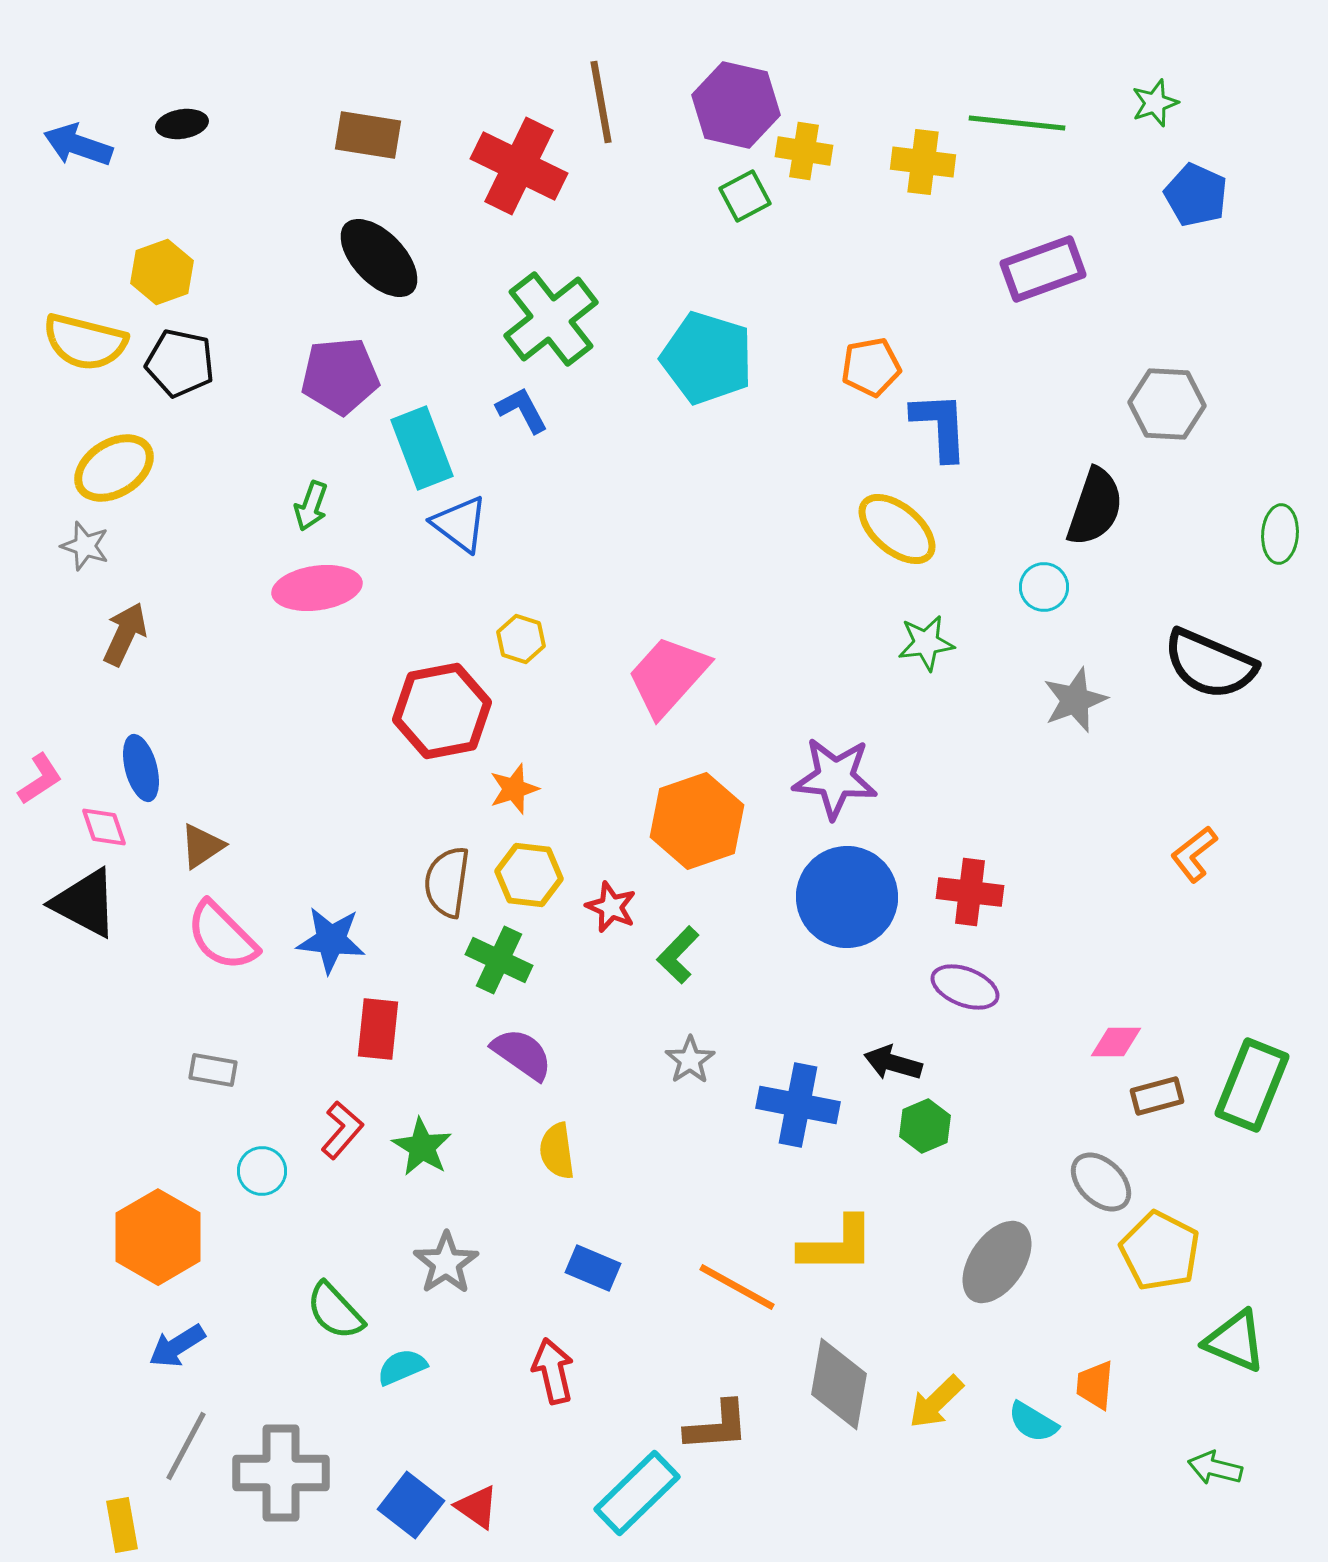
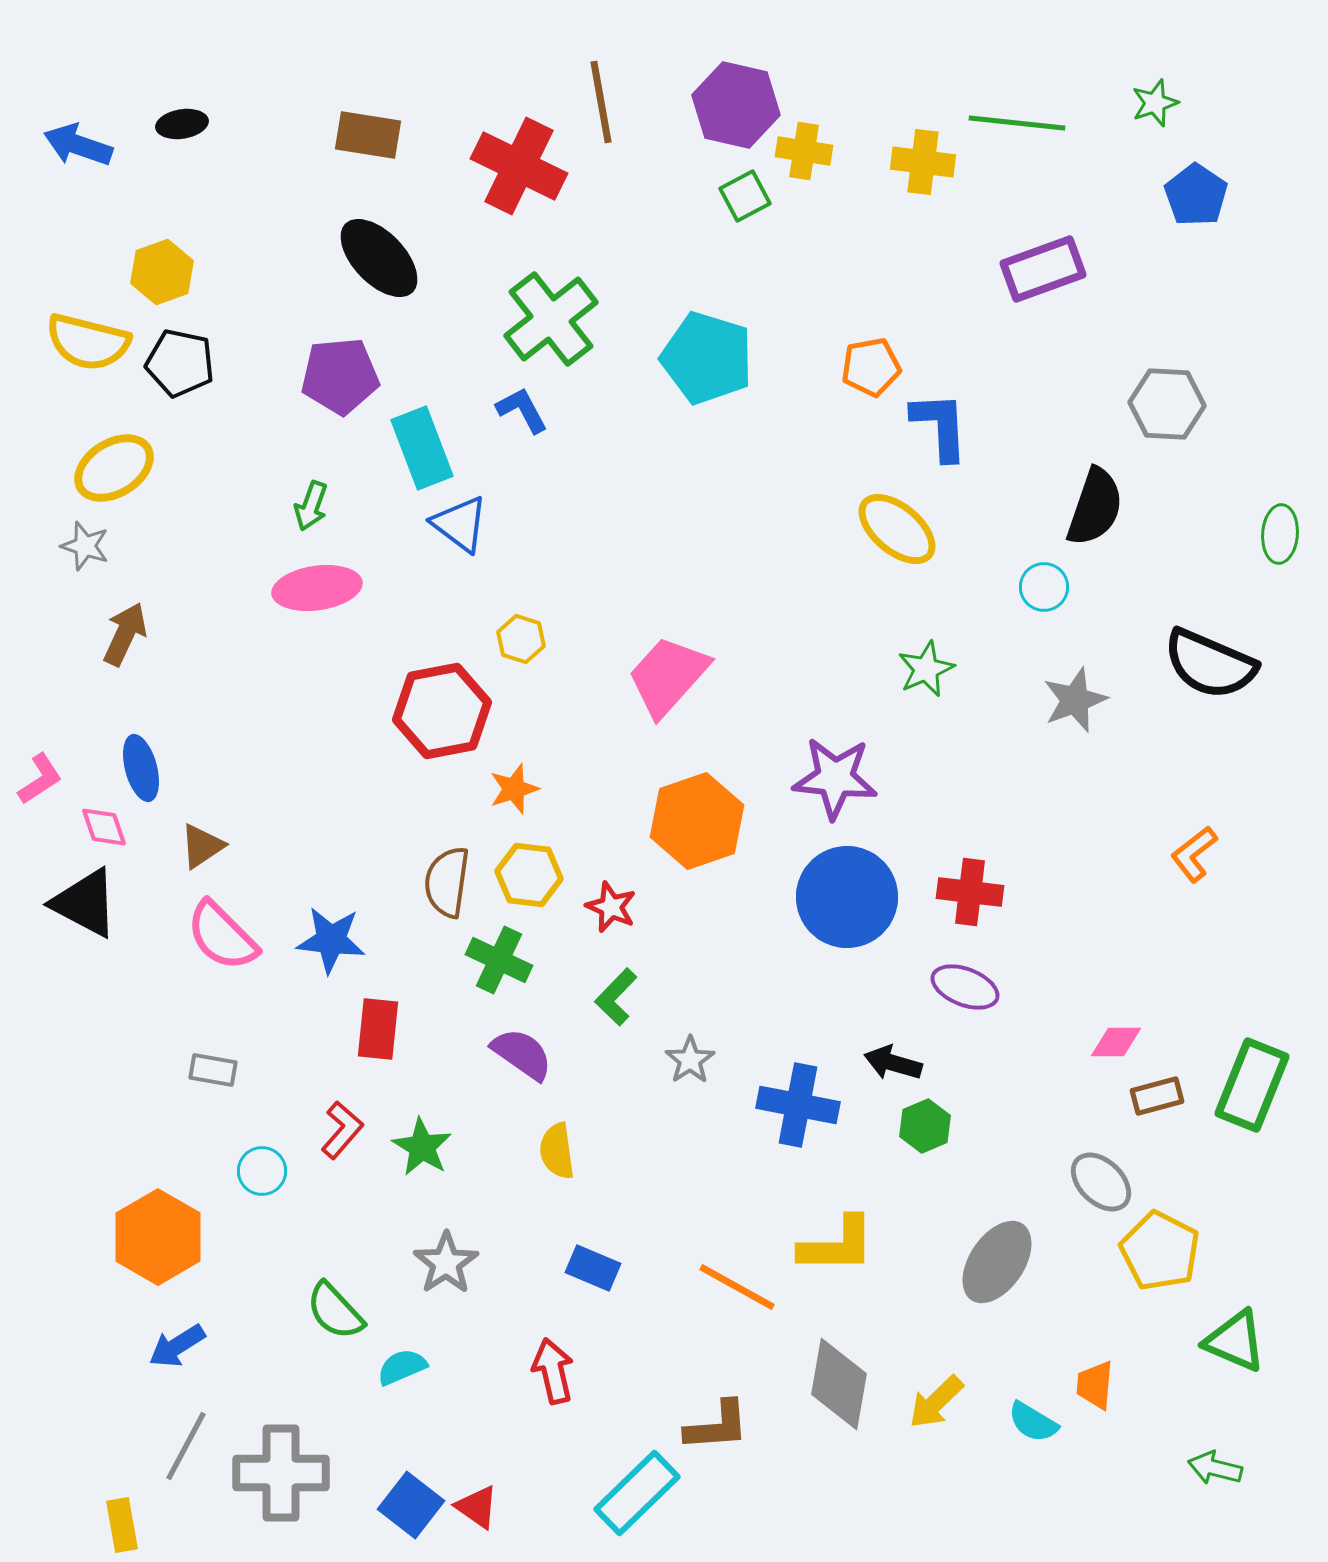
blue pentagon at (1196, 195): rotated 10 degrees clockwise
yellow semicircle at (85, 342): moved 3 px right
green star at (926, 643): moved 26 px down; rotated 16 degrees counterclockwise
green L-shape at (678, 955): moved 62 px left, 42 px down
